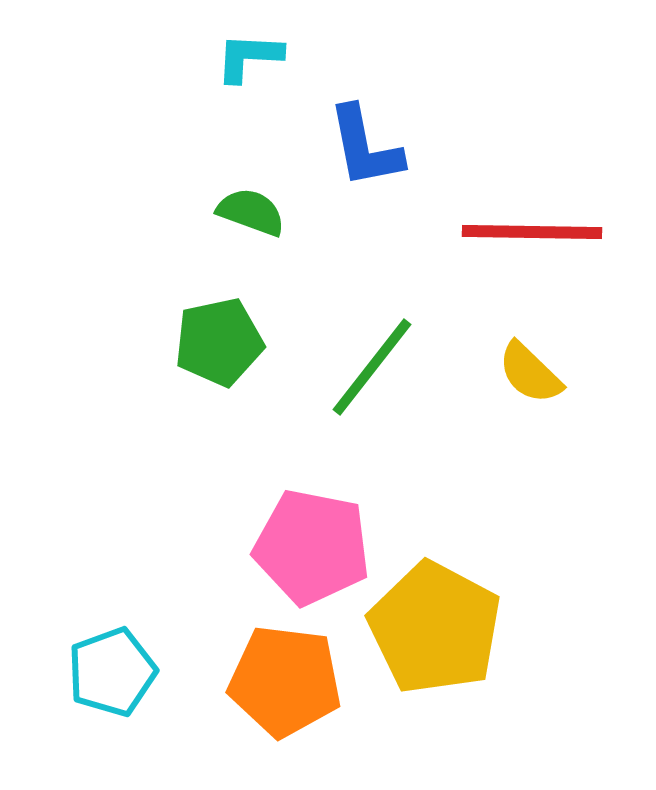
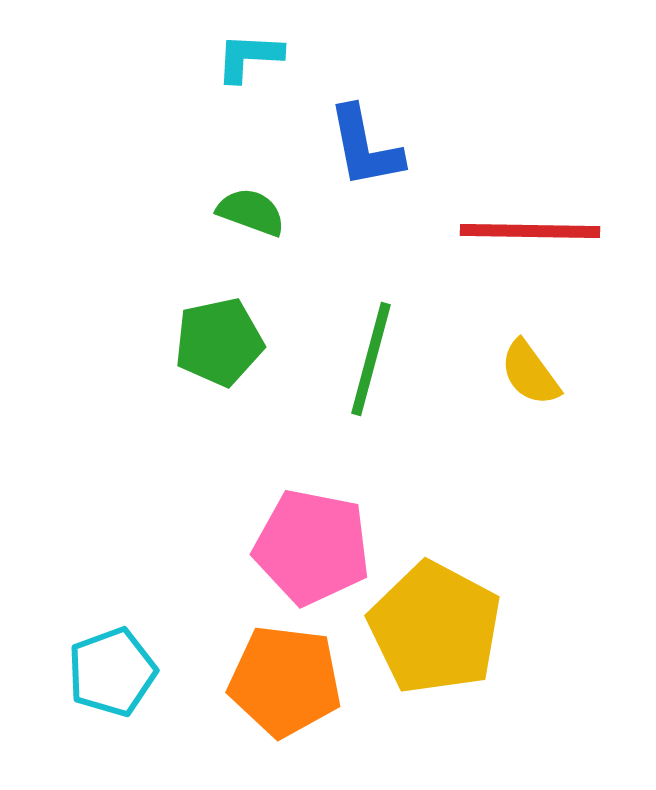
red line: moved 2 px left, 1 px up
green line: moved 1 px left, 8 px up; rotated 23 degrees counterclockwise
yellow semicircle: rotated 10 degrees clockwise
